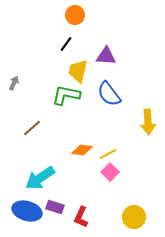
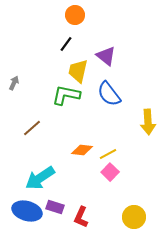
purple triangle: rotated 35 degrees clockwise
